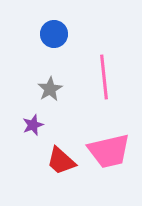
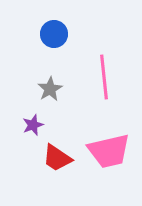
red trapezoid: moved 4 px left, 3 px up; rotated 8 degrees counterclockwise
